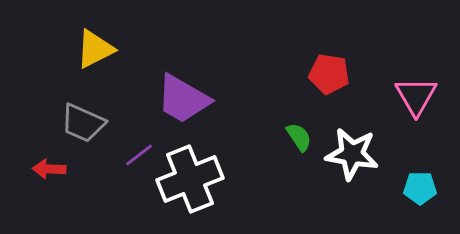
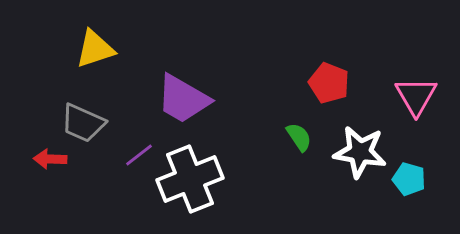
yellow triangle: rotated 9 degrees clockwise
red pentagon: moved 9 px down; rotated 12 degrees clockwise
white star: moved 8 px right, 2 px up
red arrow: moved 1 px right, 10 px up
cyan pentagon: moved 11 px left, 9 px up; rotated 16 degrees clockwise
